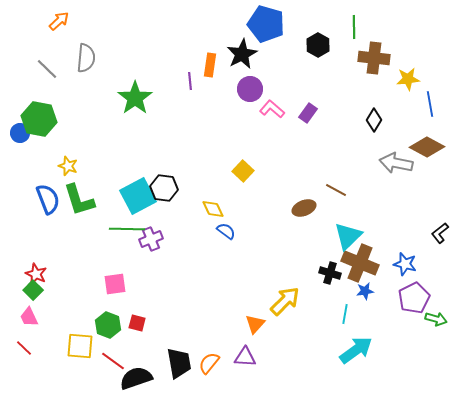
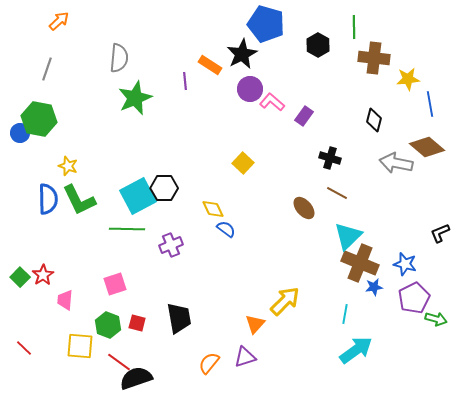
gray semicircle at (86, 58): moved 33 px right
orange rectangle at (210, 65): rotated 65 degrees counterclockwise
gray line at (47, 69): rotated 65 degrees clockwise
purple line at (190, 81): moved 5 px left
green star at (135, 98): rotated 12 degrees clockwise
pink L-shape at (272, 109): moved 7 px up
purple rectangle at (308, 113): moved 4 px left, 3 px down
black diamond at (374, 120): rotated 15 degrees counterclockwise
brown diamond at (427, 147): rotated 12 degrees clockwise
yellow square at (243, 171): moved 8 px up
black hexagon at (164, 188): rotated 8 degrees counterclockwise
brown line at (336, 190): moved 1 px right, 3 px down
blue semicircle at (48, 199): rotated 20 degrees clockwise
green L-shape at (79, 200): rotated 9 degrees counterclockwise
brown ellipse at (304, 208): rotated 70 degrees clockwise
blue semicircle at (226, 231): moved 2 px up
black L-shape at (440, 233): rotated 15 degrees clockwise
purple cross at (151, 239): moved 20 px right, 6 px down
black cross at (330, 273): moved 115 px up
red star at (36, 274): moved 7 px right, 1 px down; rotated 15 degrees clockwise
pink square at (115, 284): rotated 10 degrees counterclockwise
green square at (33, 290): moved 13 px left, 13 px up
blue star at (365, 291): moved 9 px right, 4 px up
pink trapezoid at (29, 317): moved 36 px right, 17 px up; rotated 30 degrees clockwise
purple triangle at (245, 357): rotated 20 degrees counterclockwise
red line at (113, 361): moved 6 px right, 1 px down
black trapezoid at (179, 363): moved 45 px up
